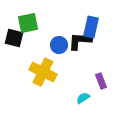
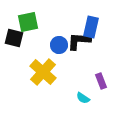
green square: moved 1 px up
black L-shape: moved 1 px left
yellow cross: rotated 16 degrees clockwise
cyan semicircle: rotated 112 degrees counterclockwise
